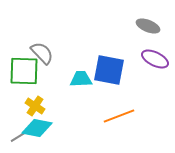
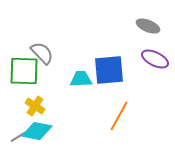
blue square: rotated 16 degrees counterclockwise
orange line: rotated 40 degrees counterclockwise
cyan diamond: moved 3 px down
